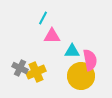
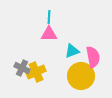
cyan line: moved 6 px right, 1 px up; rotated 24 degrees counterclockwise
pink triangle: moved 3 px left, 2 px up
cyan triangle: rotated 21 degrees counterclockwise
pink semicircle: moved 3 px right, 3 px up
gray cross: moved 2 px right
